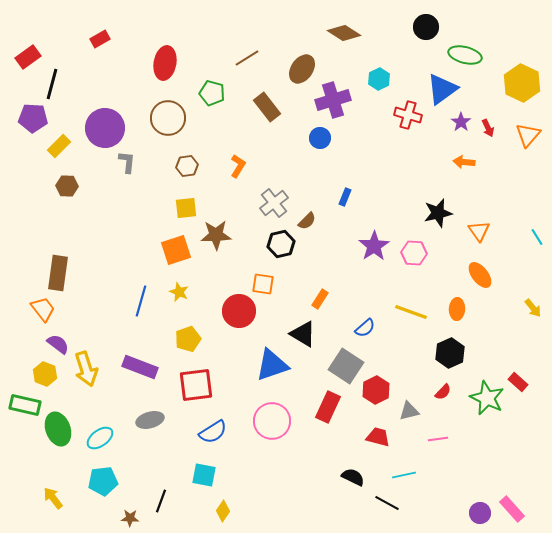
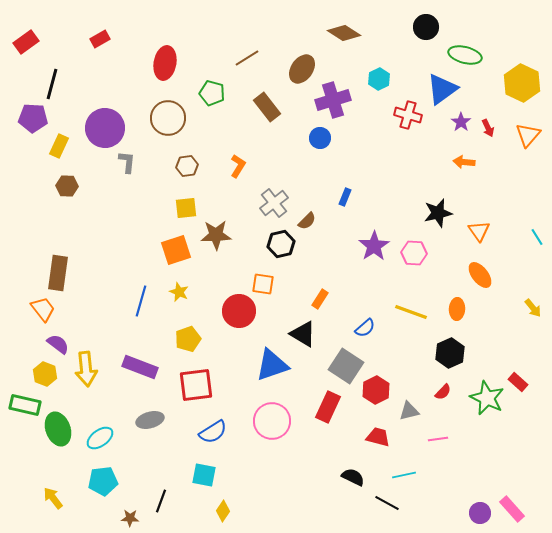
red rectangle at (28, 57): moved 2 px left, 15 px up
yellow rectangle at (59, 146): rotated 20 degrees counterclockwise
yellow arrow at (86, 369): rotated 12 degrees clockwise
